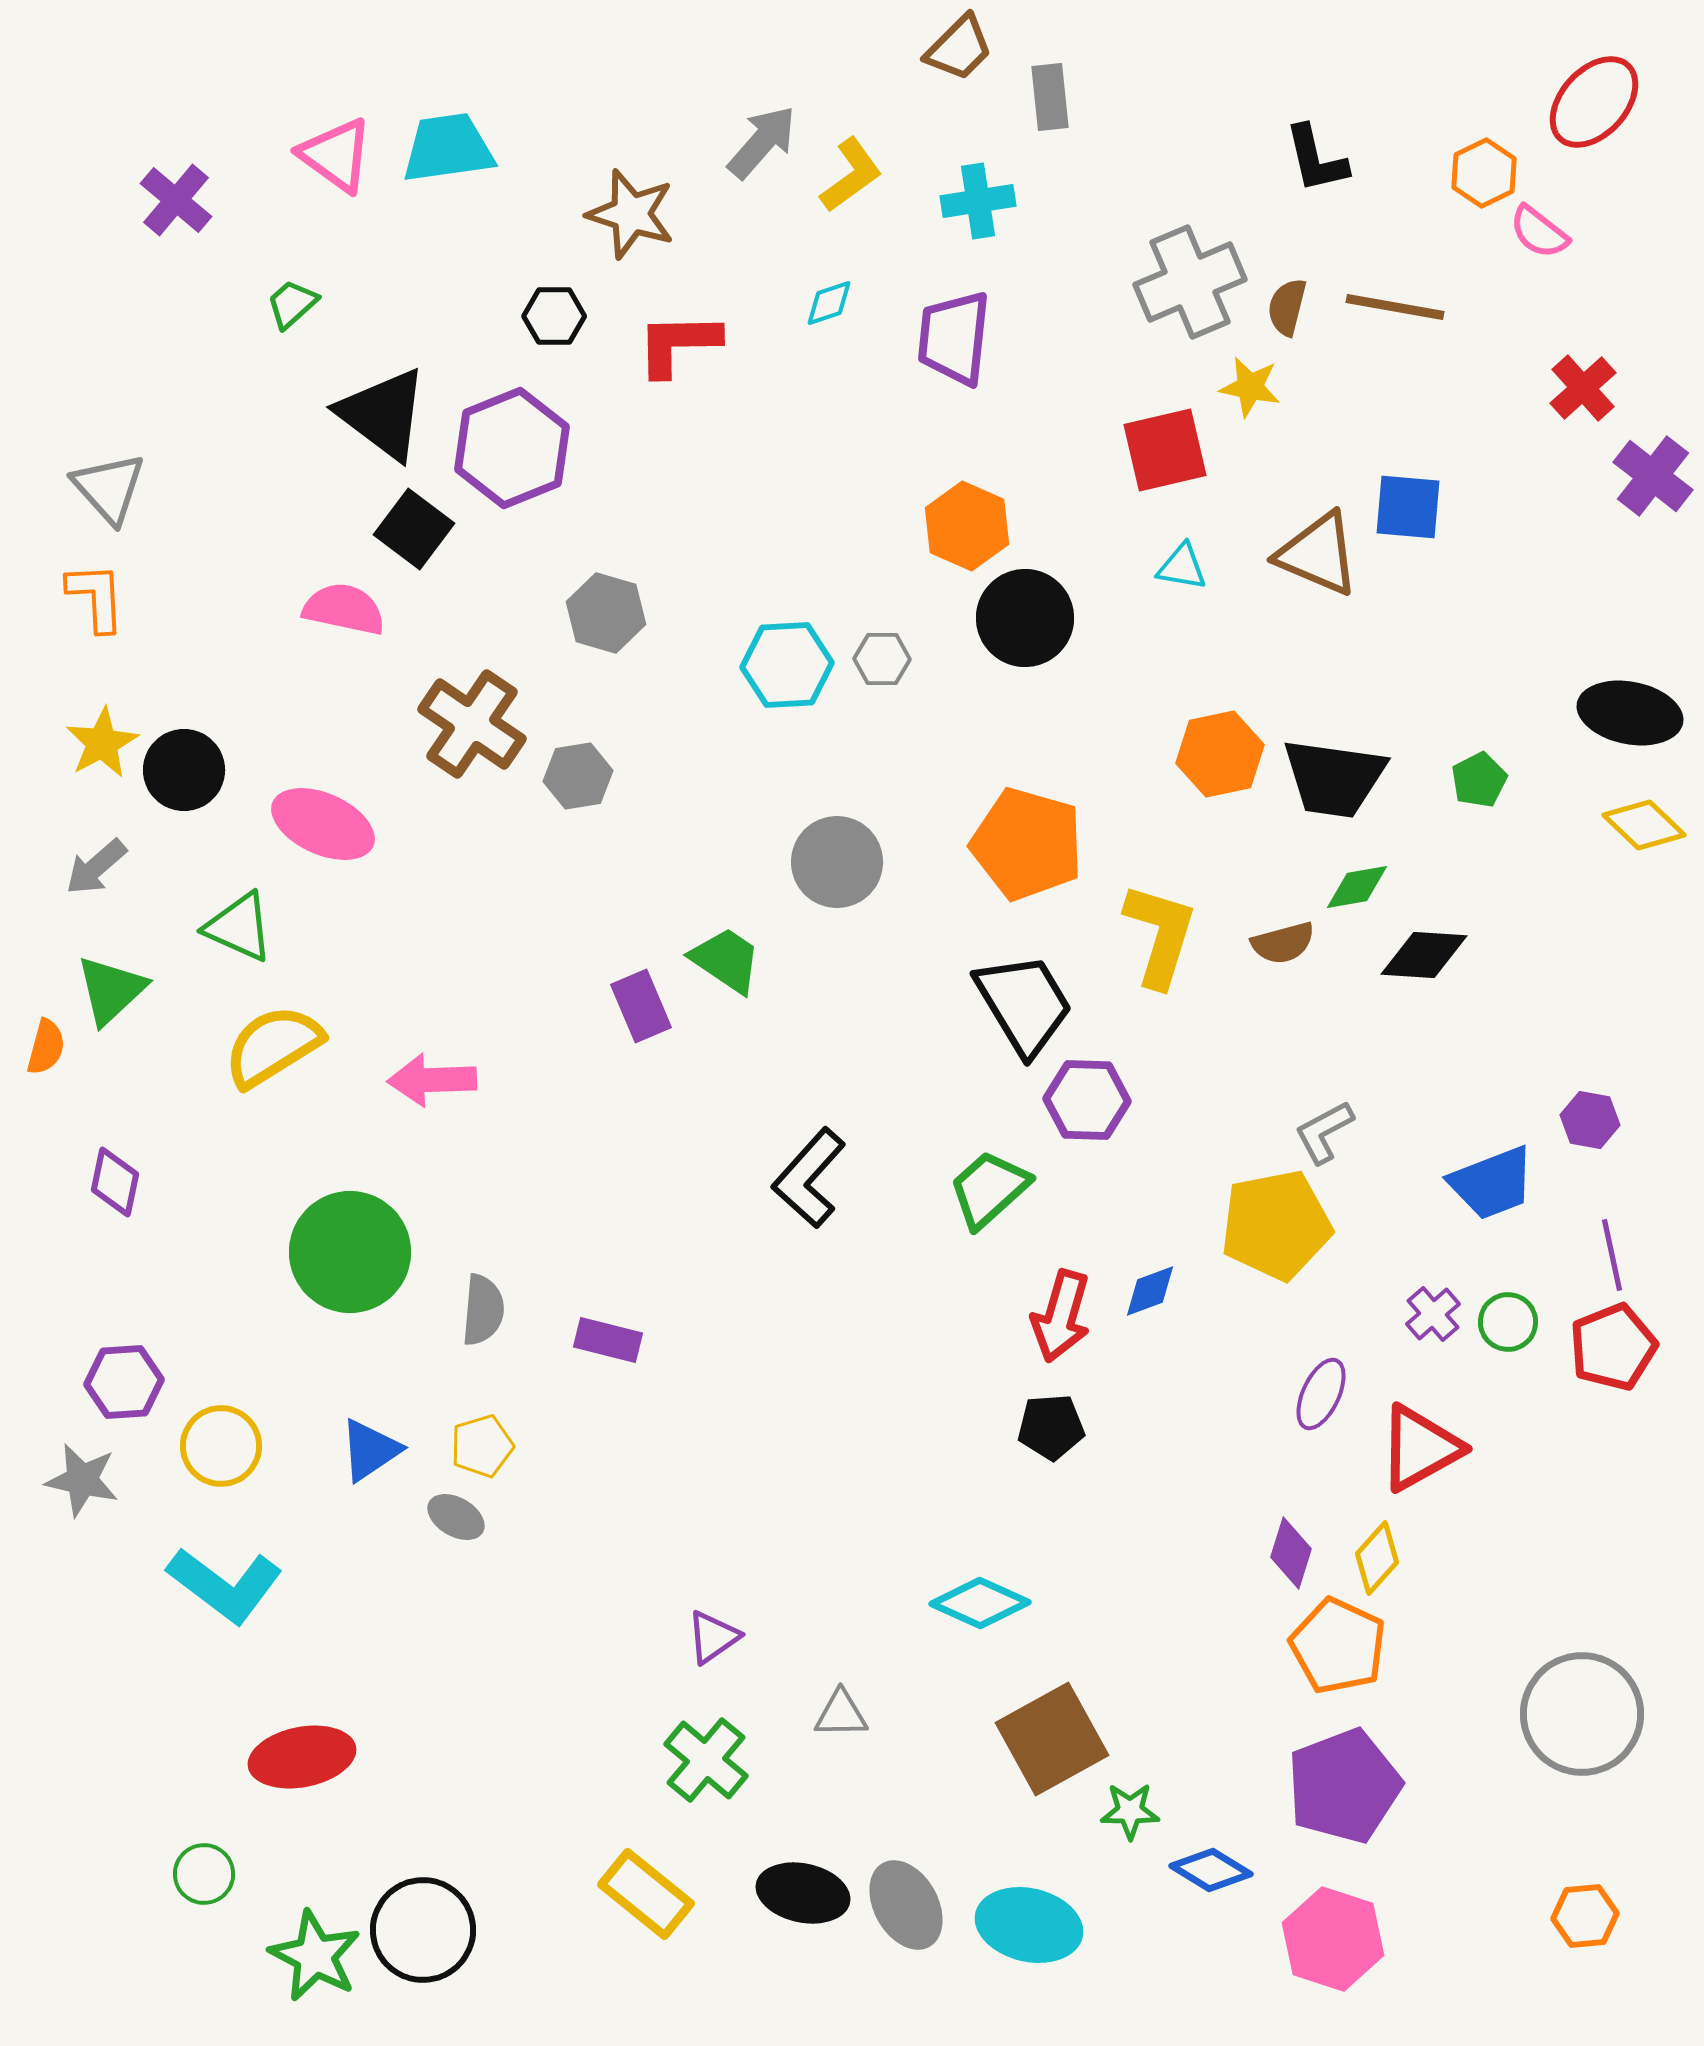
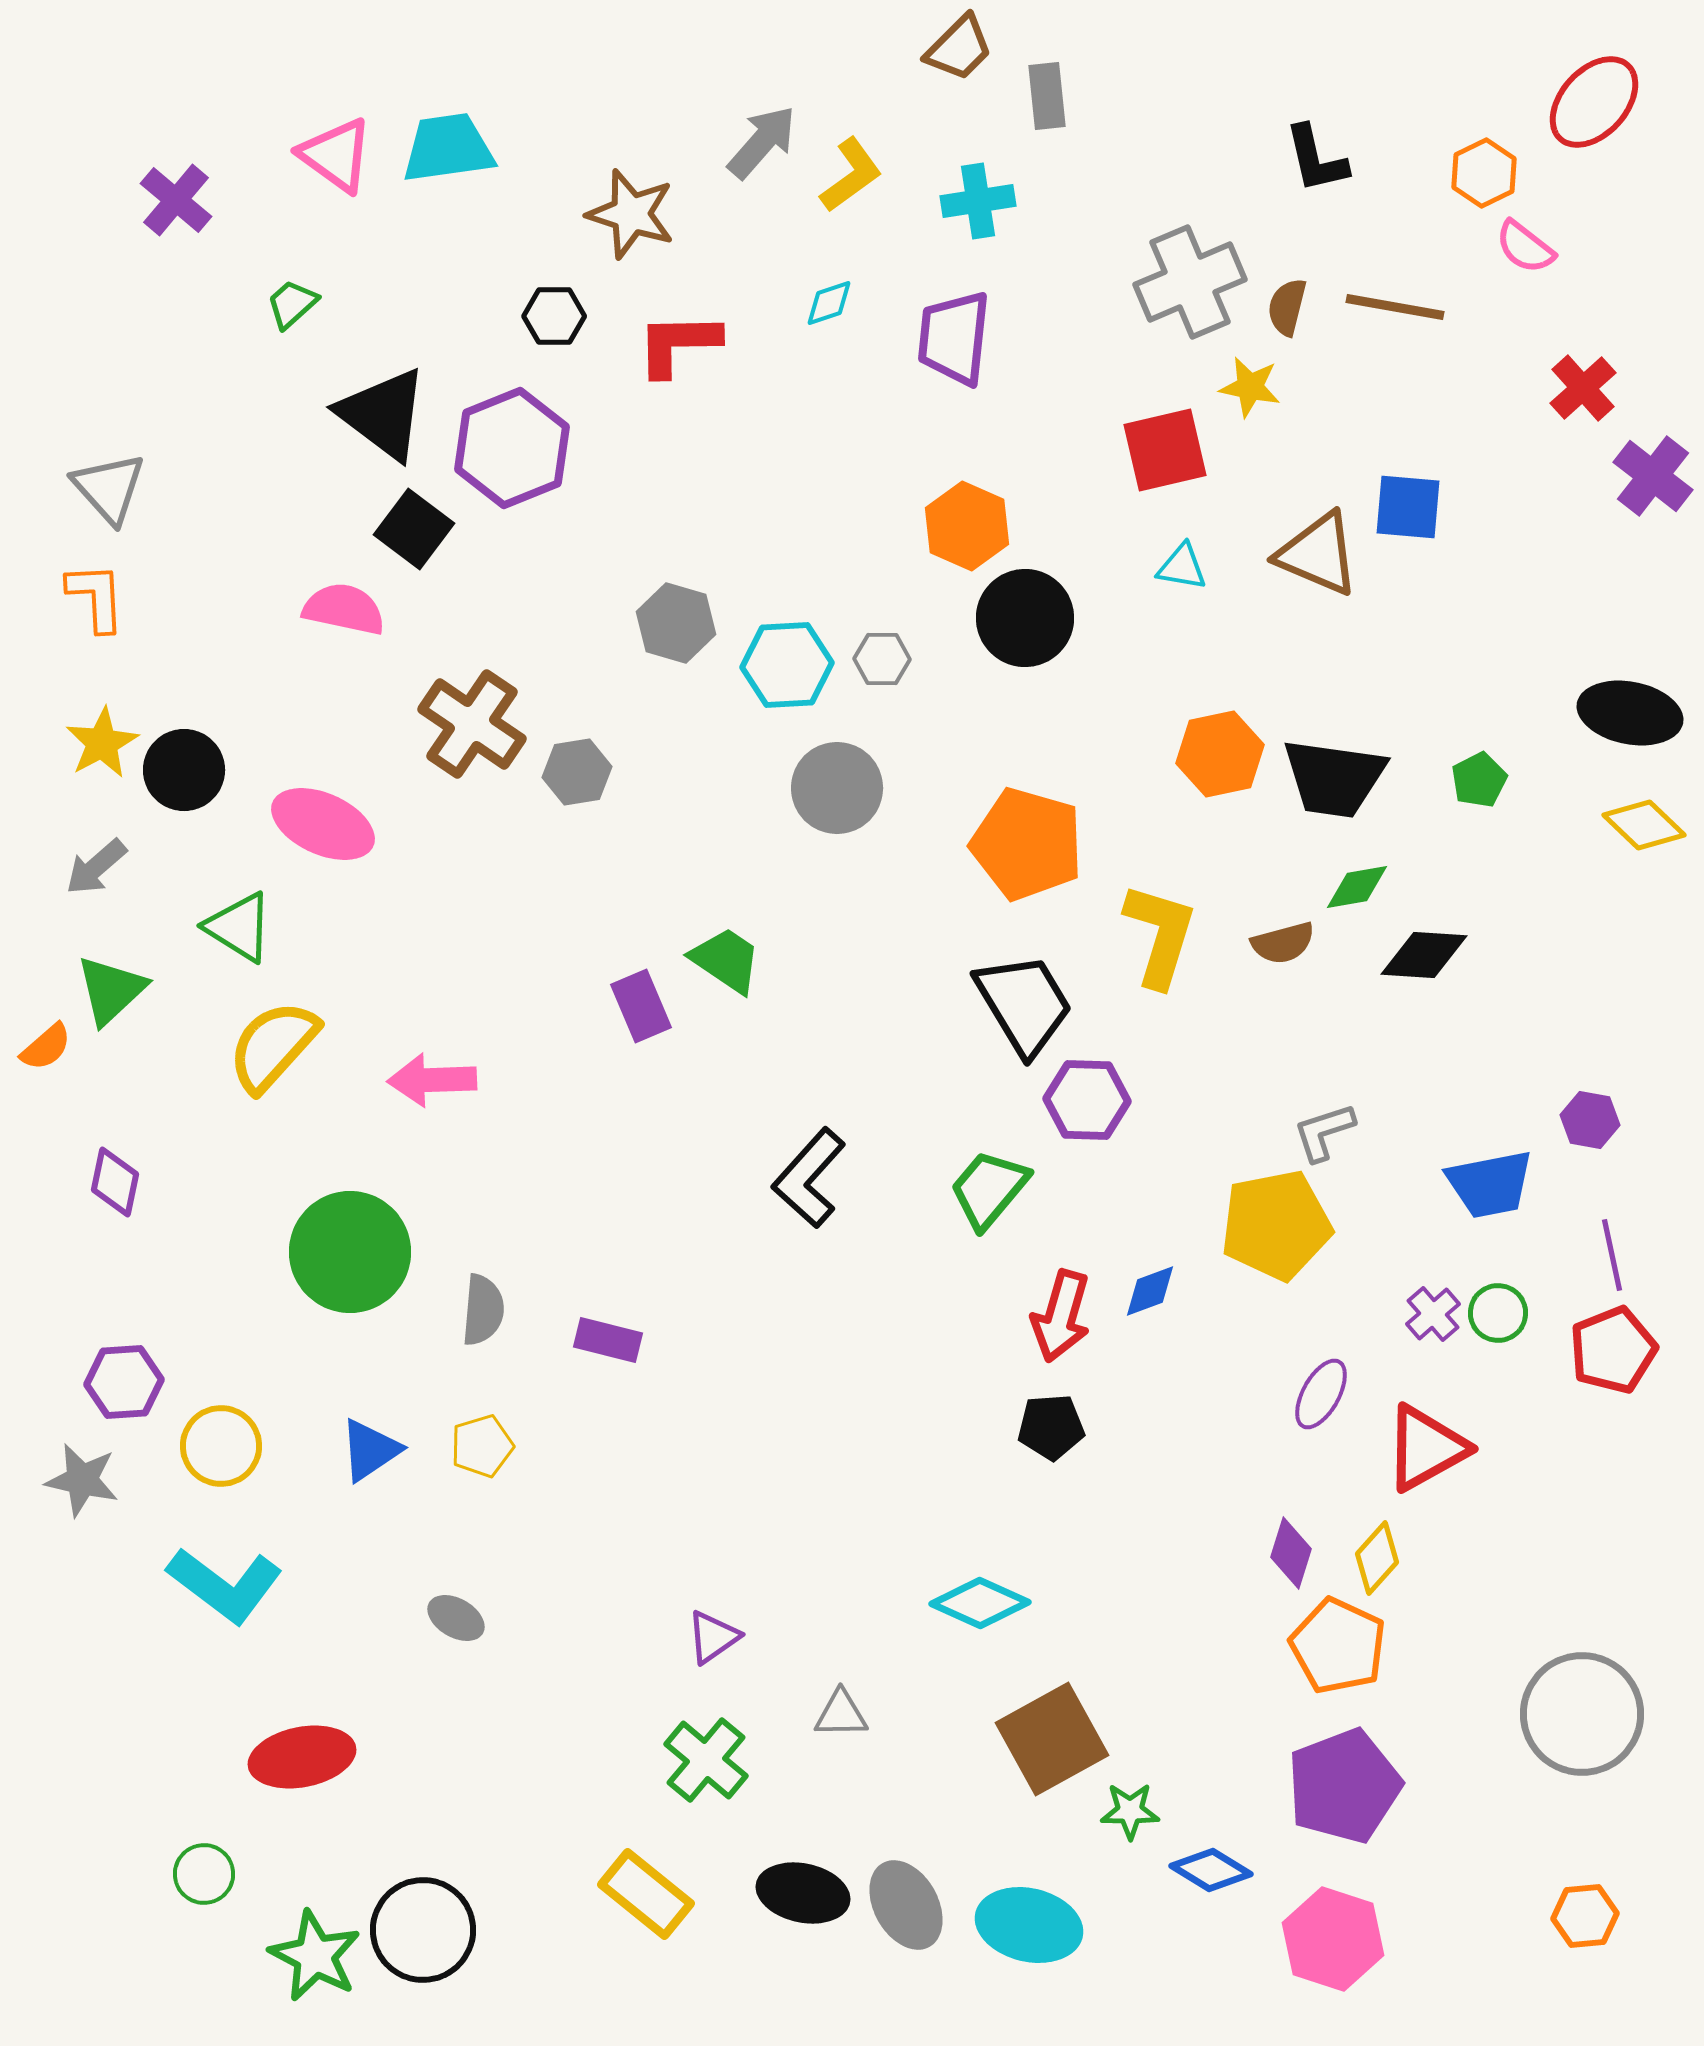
gray rectangle at (1050, 97): moved 3 px left, 1 px up
pink semicircle at (1539, 232): moved 14 px left, 15 px down
gray hexagon at (606, 613): moved 70 px right, 10 px down
gray hexagon at (578, 776): moved 1 px left, 4 px up
gray circle at (837, 862): moved 74 px up
green triangle at (239, 927): rotated 8 degrees clockwise
yellow semicircle at (273, 1046): rotated 16 degrees counterclockwise
orange semicircle at (46, 1047): rotated 34 degrees clockwise
gray L-shape at (1324, 1132): rotated 10 degrees clockwise
blue trapezoid at (1492, 1183): moved 2 px left, 1 px down; rotated 10 degrees clockwise
green trapezoid at (989, 1189): rotated 8 degrees counterclockwise
green circle at (1508, 1322): moved 10 px left, 9 px up
red pentagon at (1613, 1347): moved 3 px down
purple ellipse at (1321, 1394): rotated 4 degrees clockwise
red triangle at (1420, 1448): moved 6 px right
gray ellipse at (456, 1517): moved 101 px down
